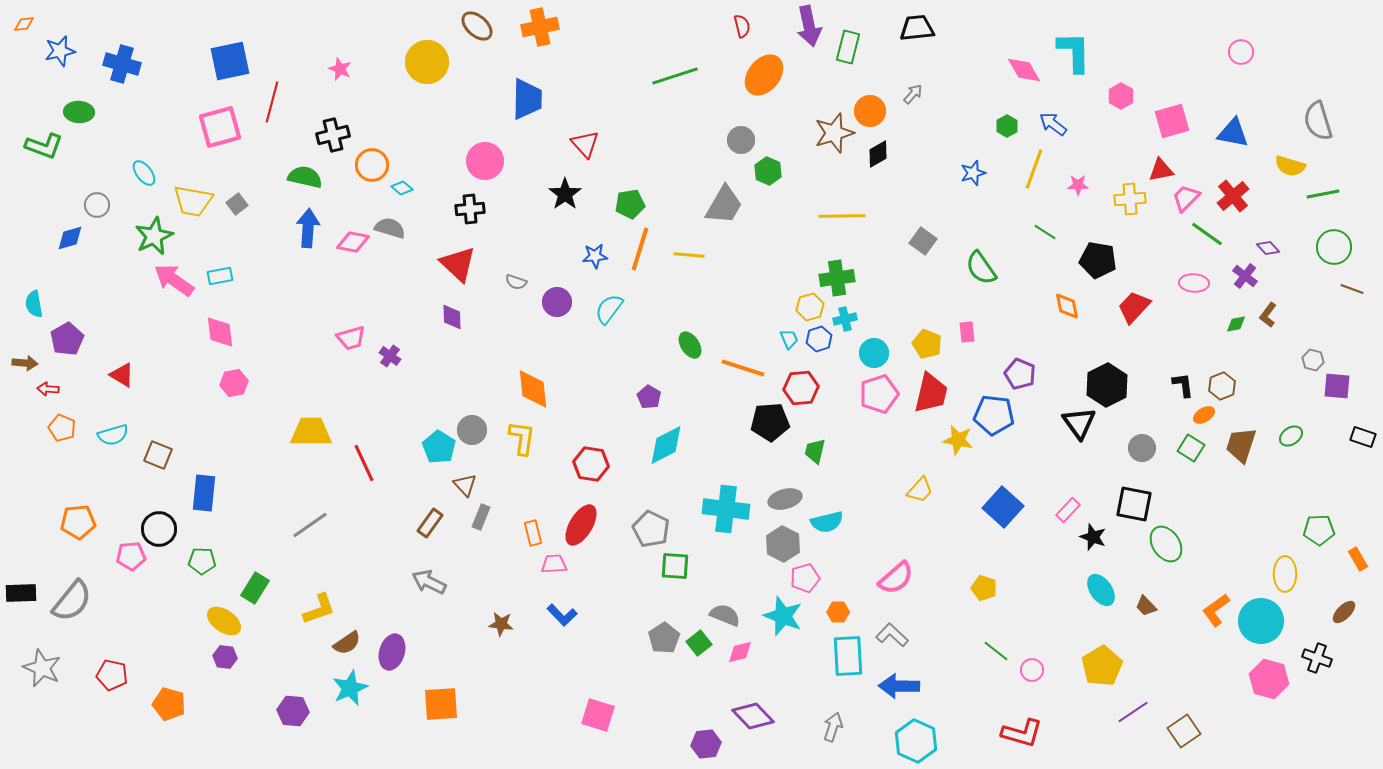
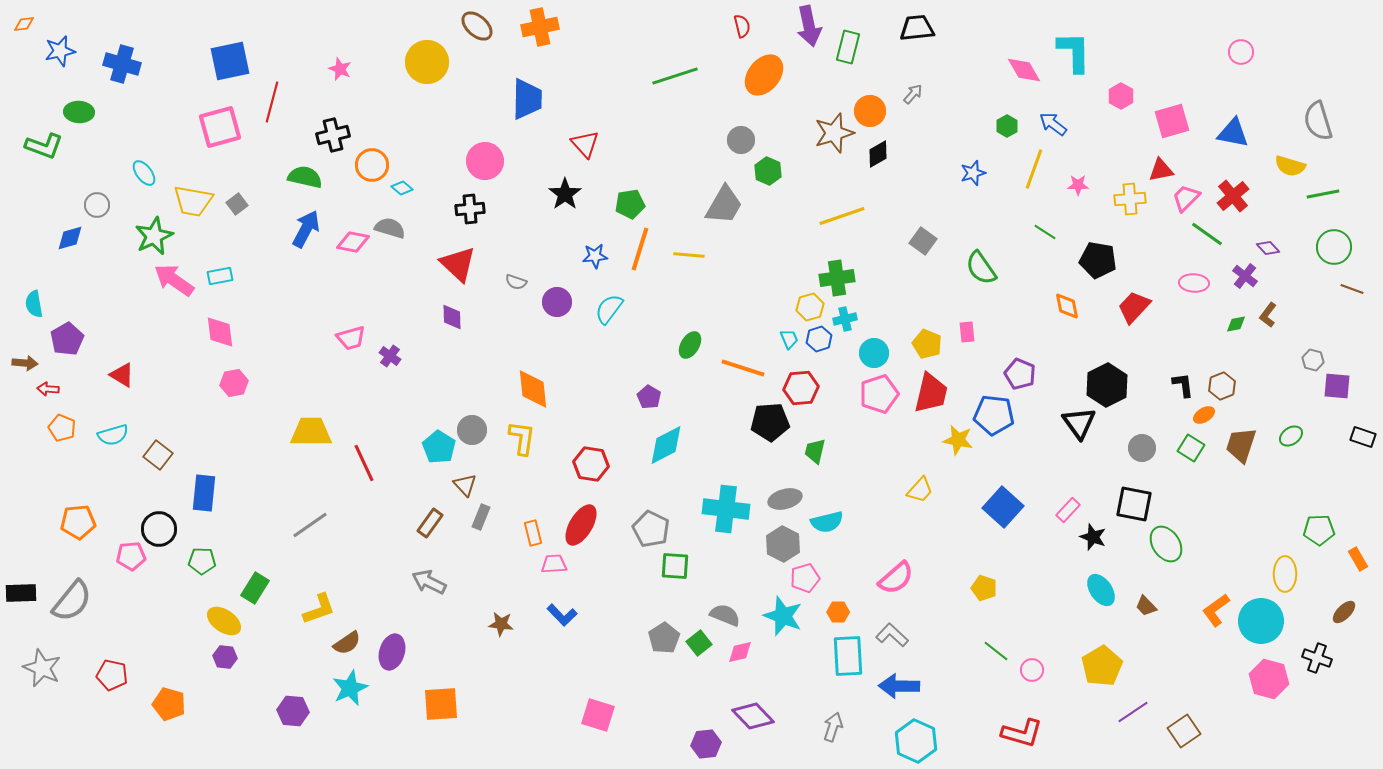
yellow line at (842, 216): rotated 18 degrees counterclockwise
blue arrow at (308, 228): moved 2 px left, 1 px down; rotated 24 degrees clockwise
green ellipse at (690, 345): rotated 64 degrees clockwise
brown square at (158, 455): rotated 16 degrees clockwise
